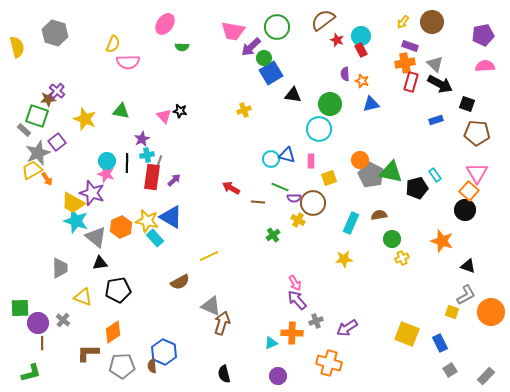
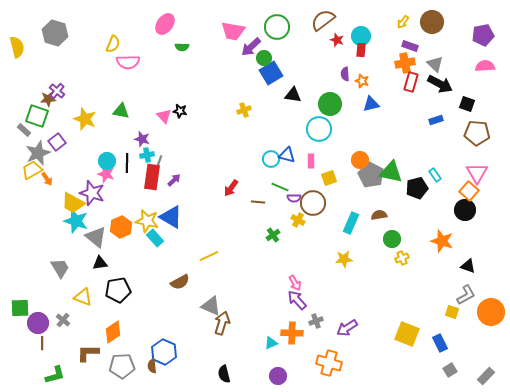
red rectangle at (361, 50): rotated 32 degrees clockwise
purple star at (142, 139): rotated 28 degrees counterclockwise
red arrow at (231, 188): rotated 84 degrees counterclockwise
gray trapezoid at (60, 268): rotated 30 degrees counterclockwise
green L-shape at (31, 373): moved 24 px right, 2 px down
